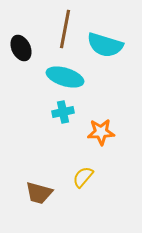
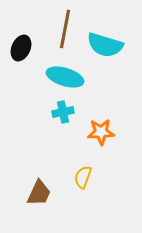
black ellipse: rotated 50 degrees clockwise
yellow semicircle: rotated 20 degrees counterclockwise
brown trapezoid: rotated 80 degrees counterclockwise
